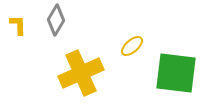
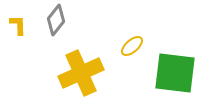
gray diamond: rotated 8 degrees clockwise
green square: moved 1 px left
